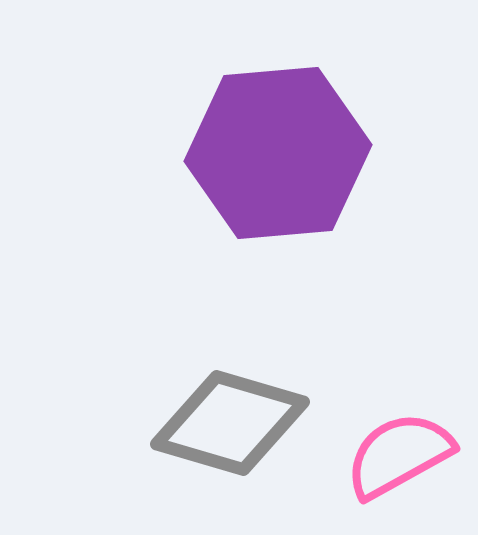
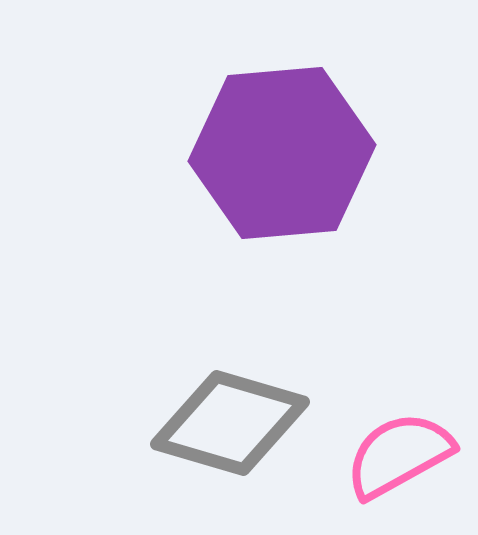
purple hexagon: moved 4 px right
